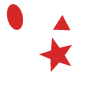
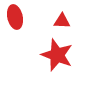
red triangle: moved 4 px up
